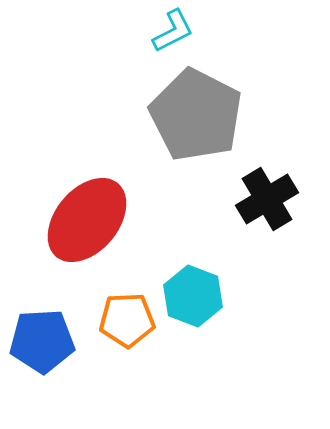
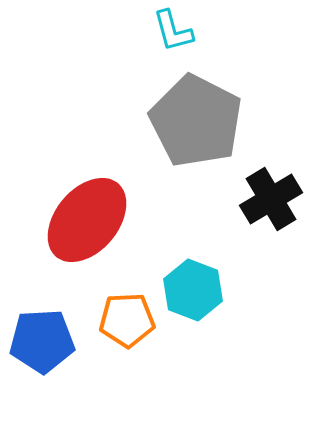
cyan L-shape: rotated 102 degrees clockwise
gray pentagon: moved 6 px down
black cross: moved 4 px right
cyan hexagon: moved 6 px up
